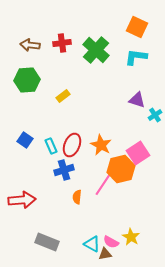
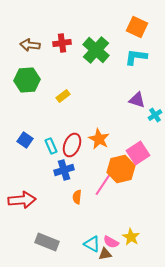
orange star: moved 2 px left, 6 px up
